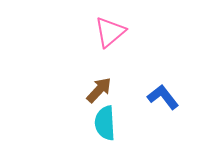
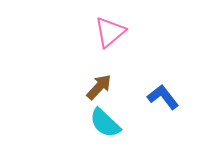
brown arrow: moved 3 px up
cyan semicircle: rotated 44 degrees counterclockwise
